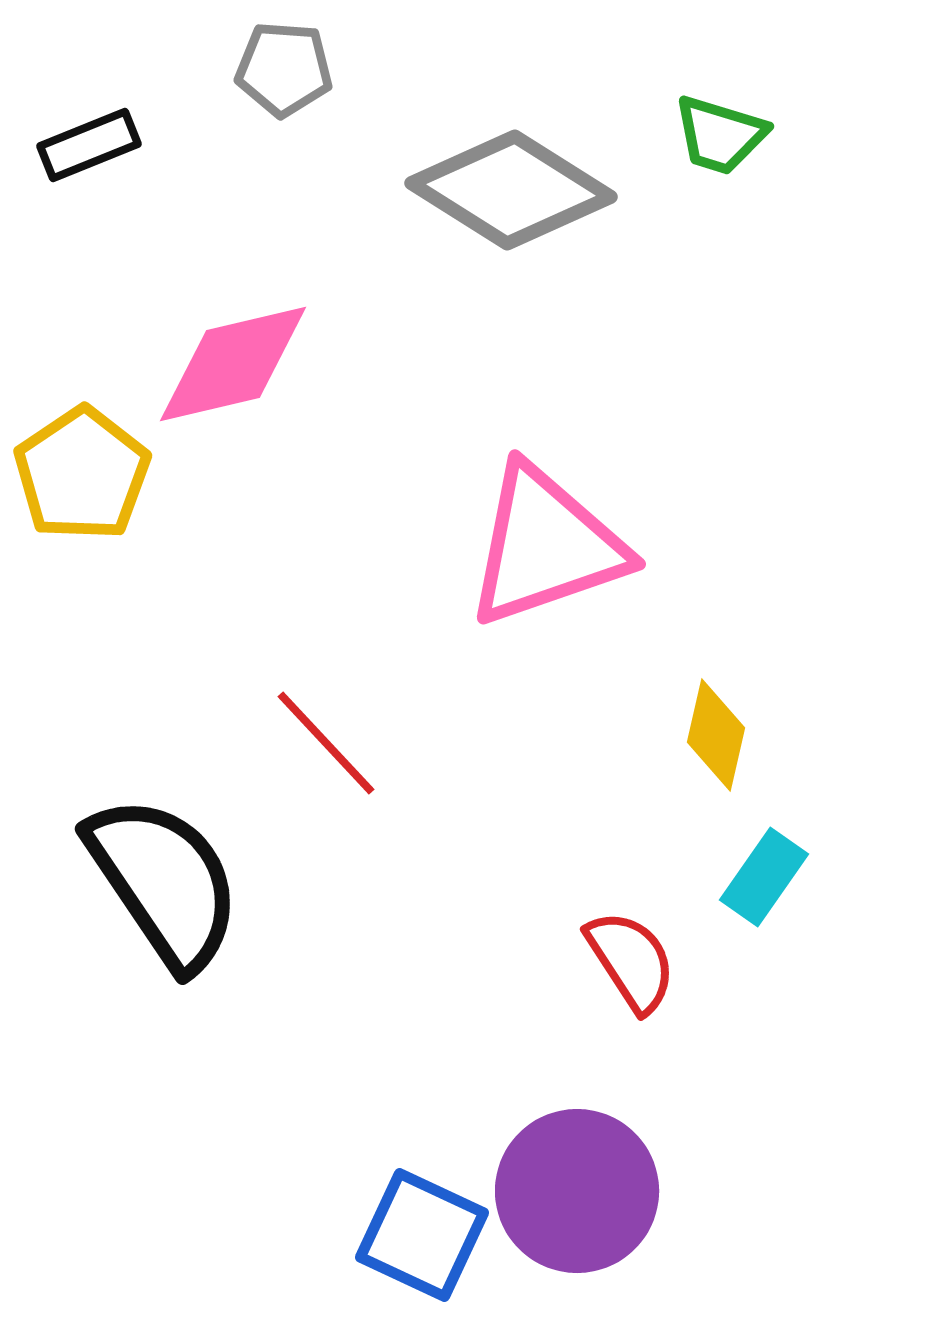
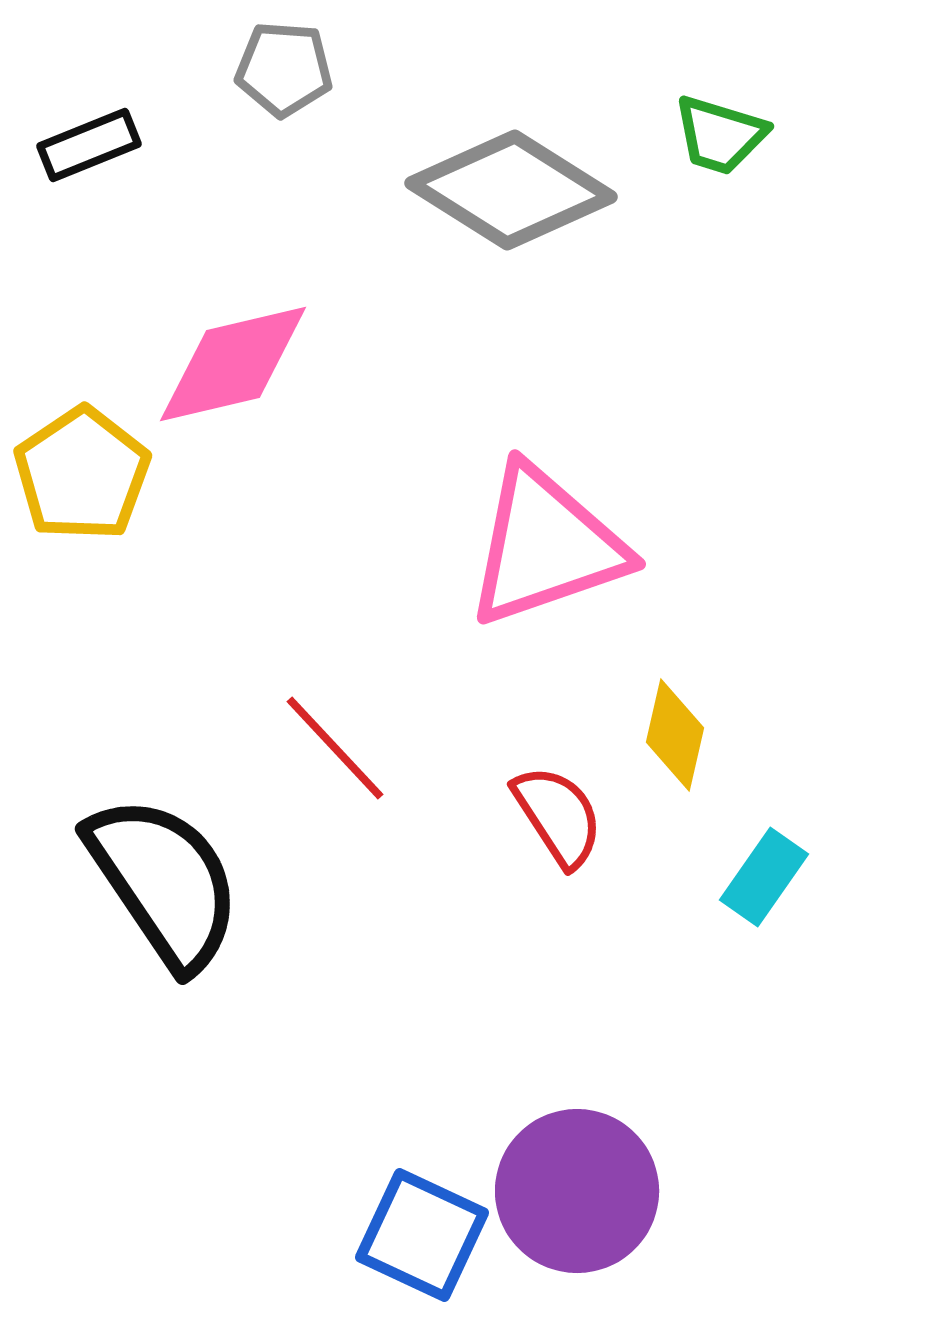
yellow diamond: moved 41 px left
red line: moved 9 px right, 5 px down
red semicircle: moved 73 px left, 145 px up
